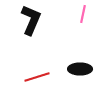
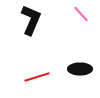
pink line: moved 2 px left; rotated 54 degrees counterclockwise
